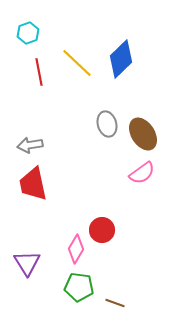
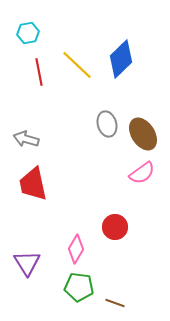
cyan hexagon: rotated 10 degrees clockwise
yellow line: moved 2 px down
gray arrow: moved 4 px left, 6 px up; rotated 25 degrees clockwise
red circle: moved 13 px right, 3 px up
